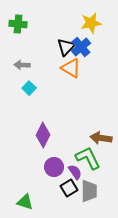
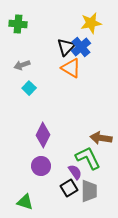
gray arrow: rotated 21 degrees counterclockwise
purple circle: moved 13 px left, 1 px up
